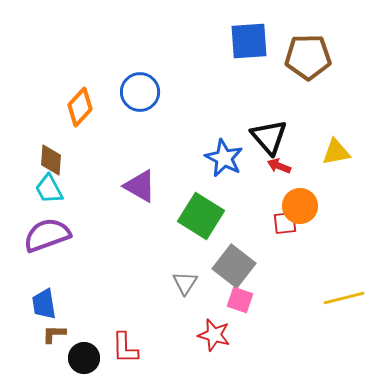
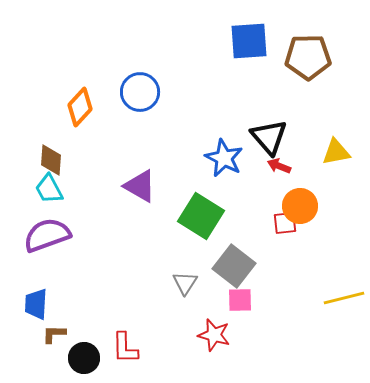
pink square: rotated 20 degrees counterclockwise
blue trapezoid: moved 8 px left; rotated 12 degrees clockwise
